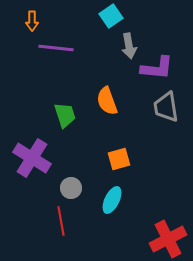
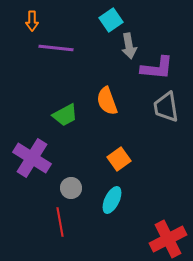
cyan square: moved 4 px down
green trapezoid: rotated 80 degrees clockwise
orange square: rotated 20 degrees counterclockwise
red line: moved 1 px left, 1 px down
